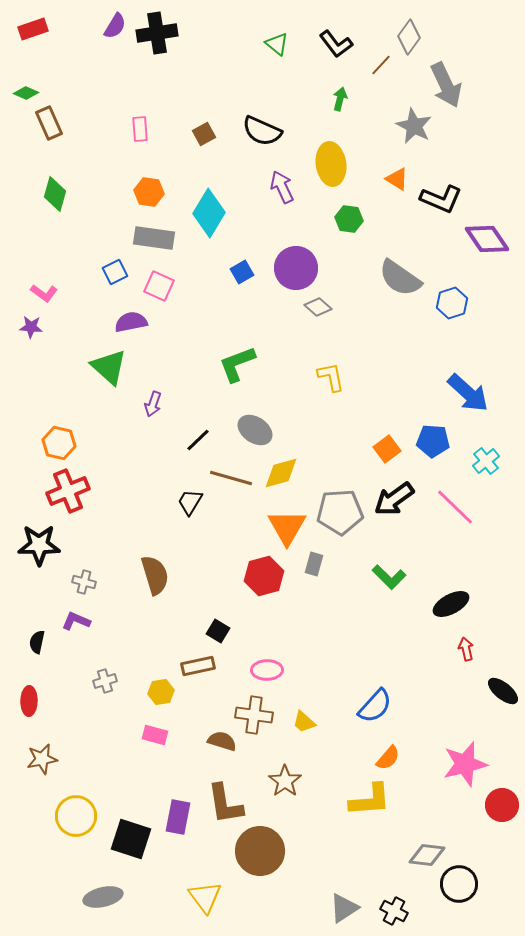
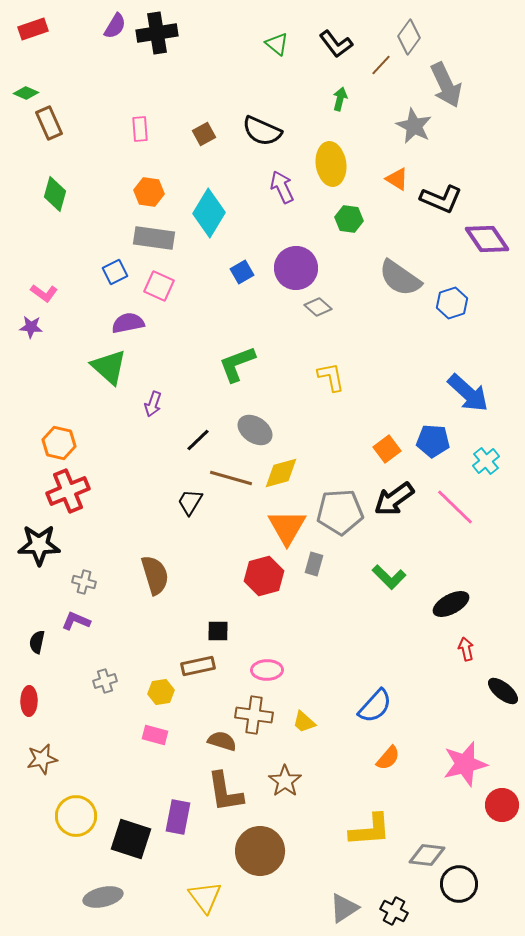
purple semicircle at (131, 322): moved 3 px left, 1 px down
black square at (218, 631): rotated 30 degrees counterclockwise
yellow L-shape at (370, 800): moved 30 px down
brown L-shape at (225, 804): moved 12 px up
